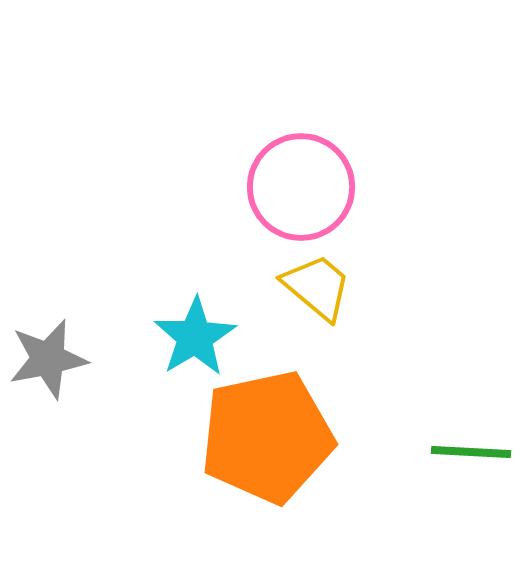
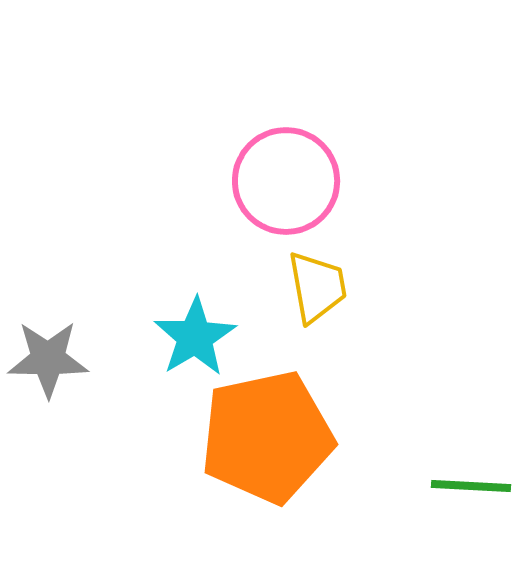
pink circle: moved 15 px left, 6 px up
yellow trapezoid: rotated 40 degrees clockwise
gray star: rotated 12 degrees clockwise
green line: moved 34 px down
